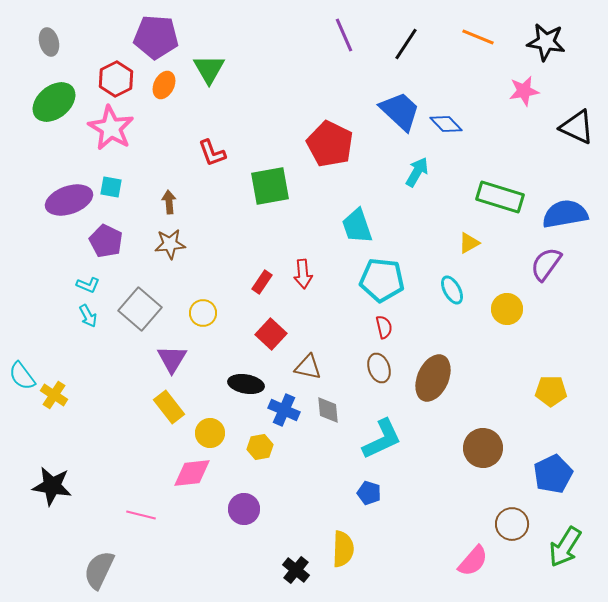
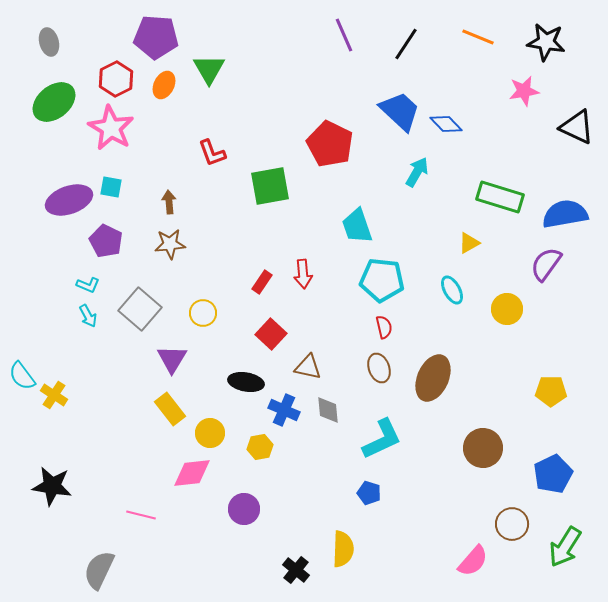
black ellipse at (246, 384): moved 2 px up
yellow rectangle at (169, 407): moved 1 px right, 2 px down
